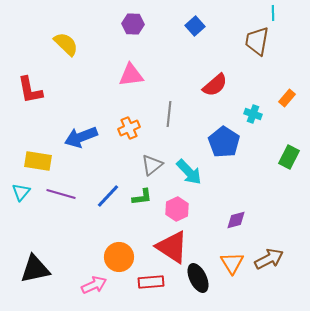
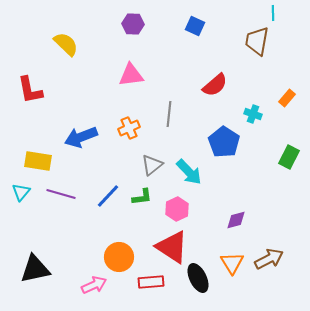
blue square: rotated 24 degrees counterclockwise
